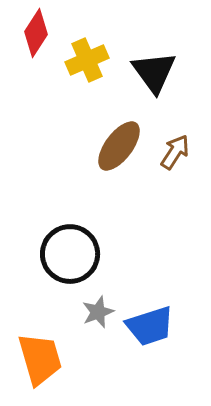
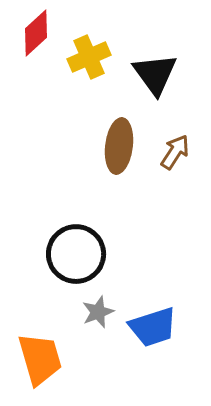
red diamond: rotated 15 degrees clockwise
yellow cross: moved 2 px right, 3 px up
black triangle: moved 1 px right, 2 px down
brown ellipse: rotated 30 degrees counterclockwise
black circle: moved 6 px right
blue trapezoid: moved 3 px right, 1 px down
